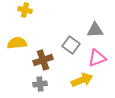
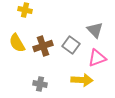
gray triangle: rotated 48 degrees clockwise
yellow semicircle: rotated 114 degrees counterclockwise
brown cross: moved 14 px up
yellow arrow: rotated 25 degrees clockwise
gray cross: rotated 16 degrees clockwise
